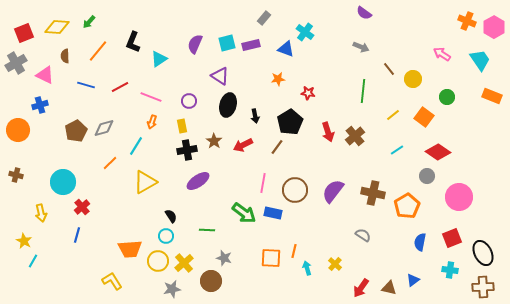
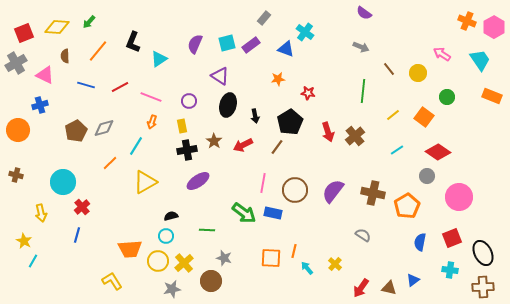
purple rectangle at (251, 45): rotated 24 degrees counterclockwise
yellow circle at (413, 79): moved 5 px right, 6 px up
black semicircle at (171, 216): rotated 72 degrees counterclockwise
cyan arrow at (307, 268): rotated 24 degrees counterclockwise
